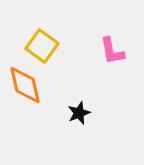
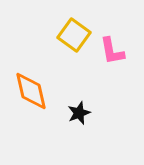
yellow square: moved 32 px right, 11 px up
orange diamond: moved 6 px right, 6 px down
